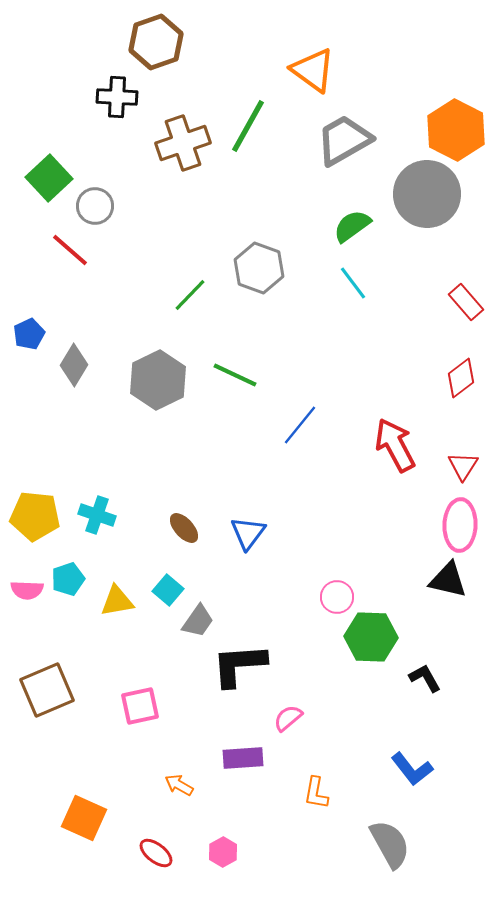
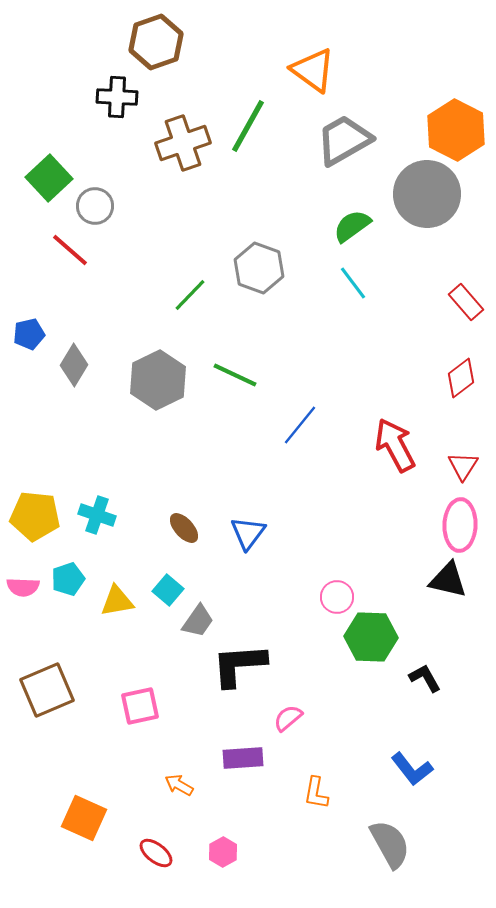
blue pentagon at (29, 334): rotated 12 degrees clockwise
pink semicircle at (27, 590): moved 4 px left, 3 px up
